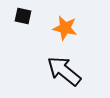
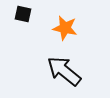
black square: moved 2 px up
